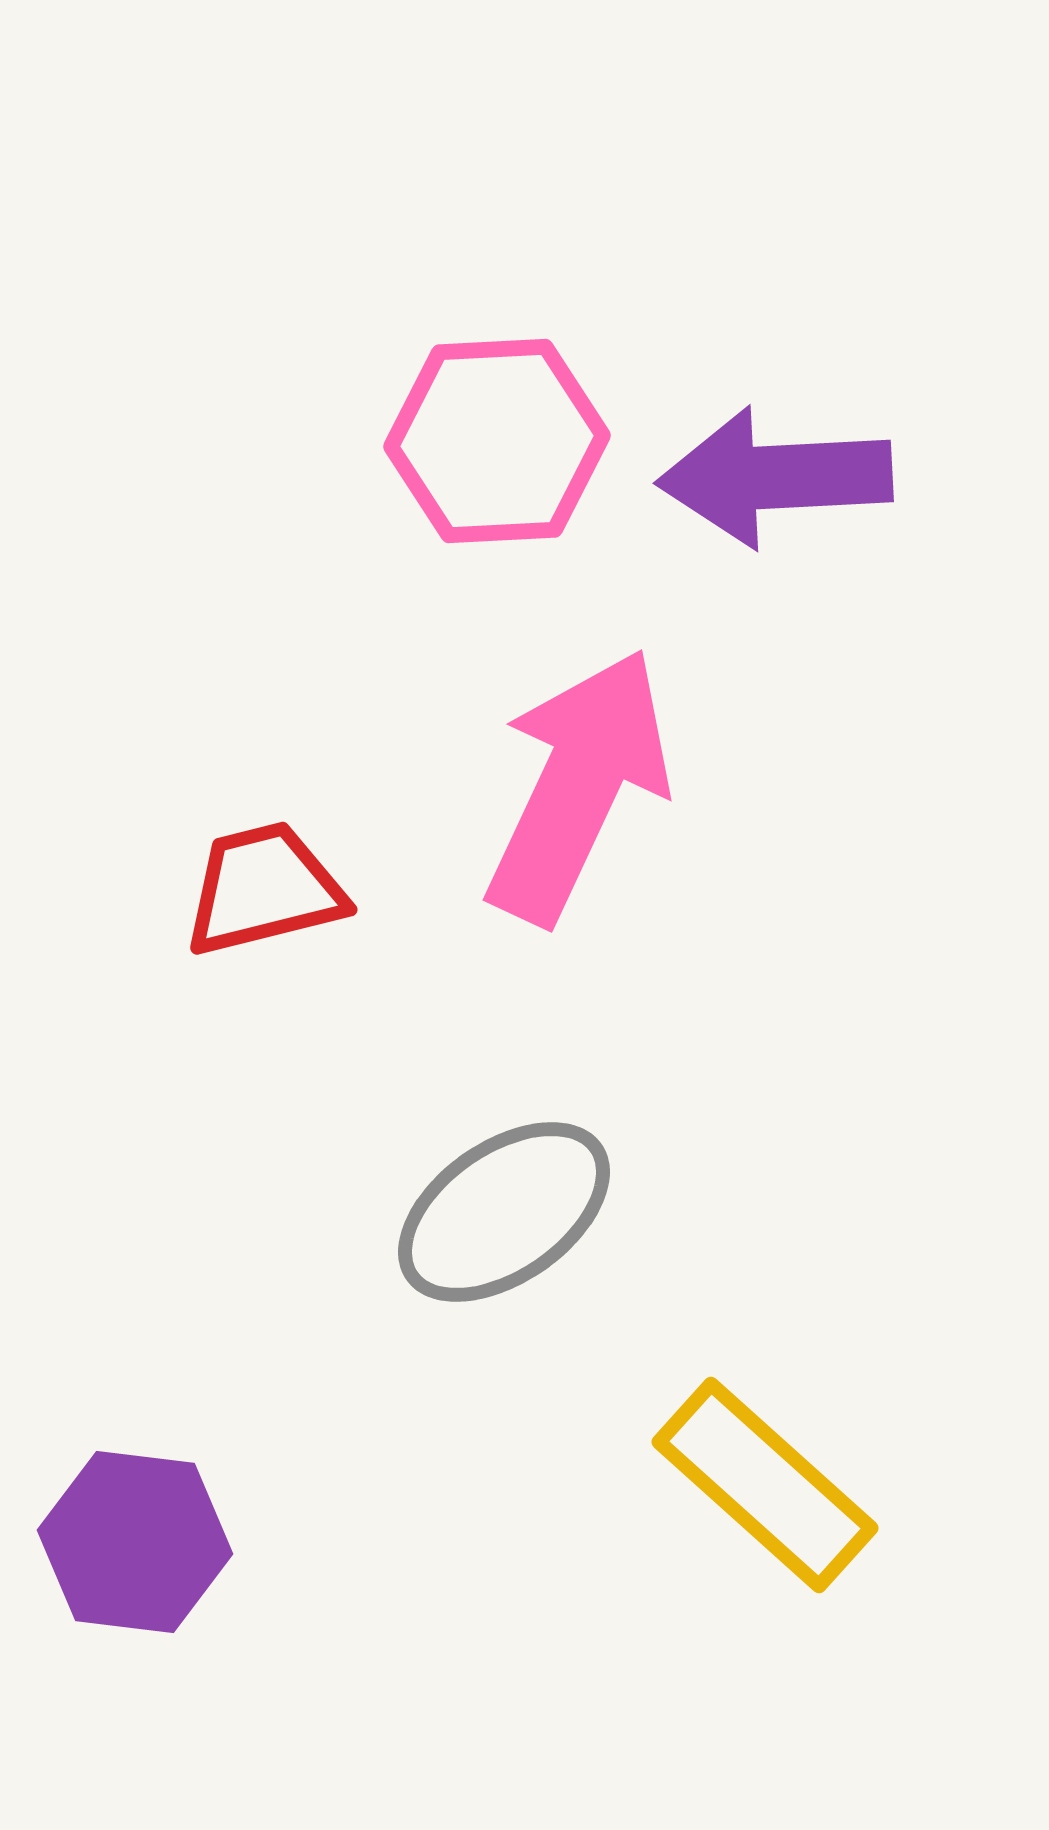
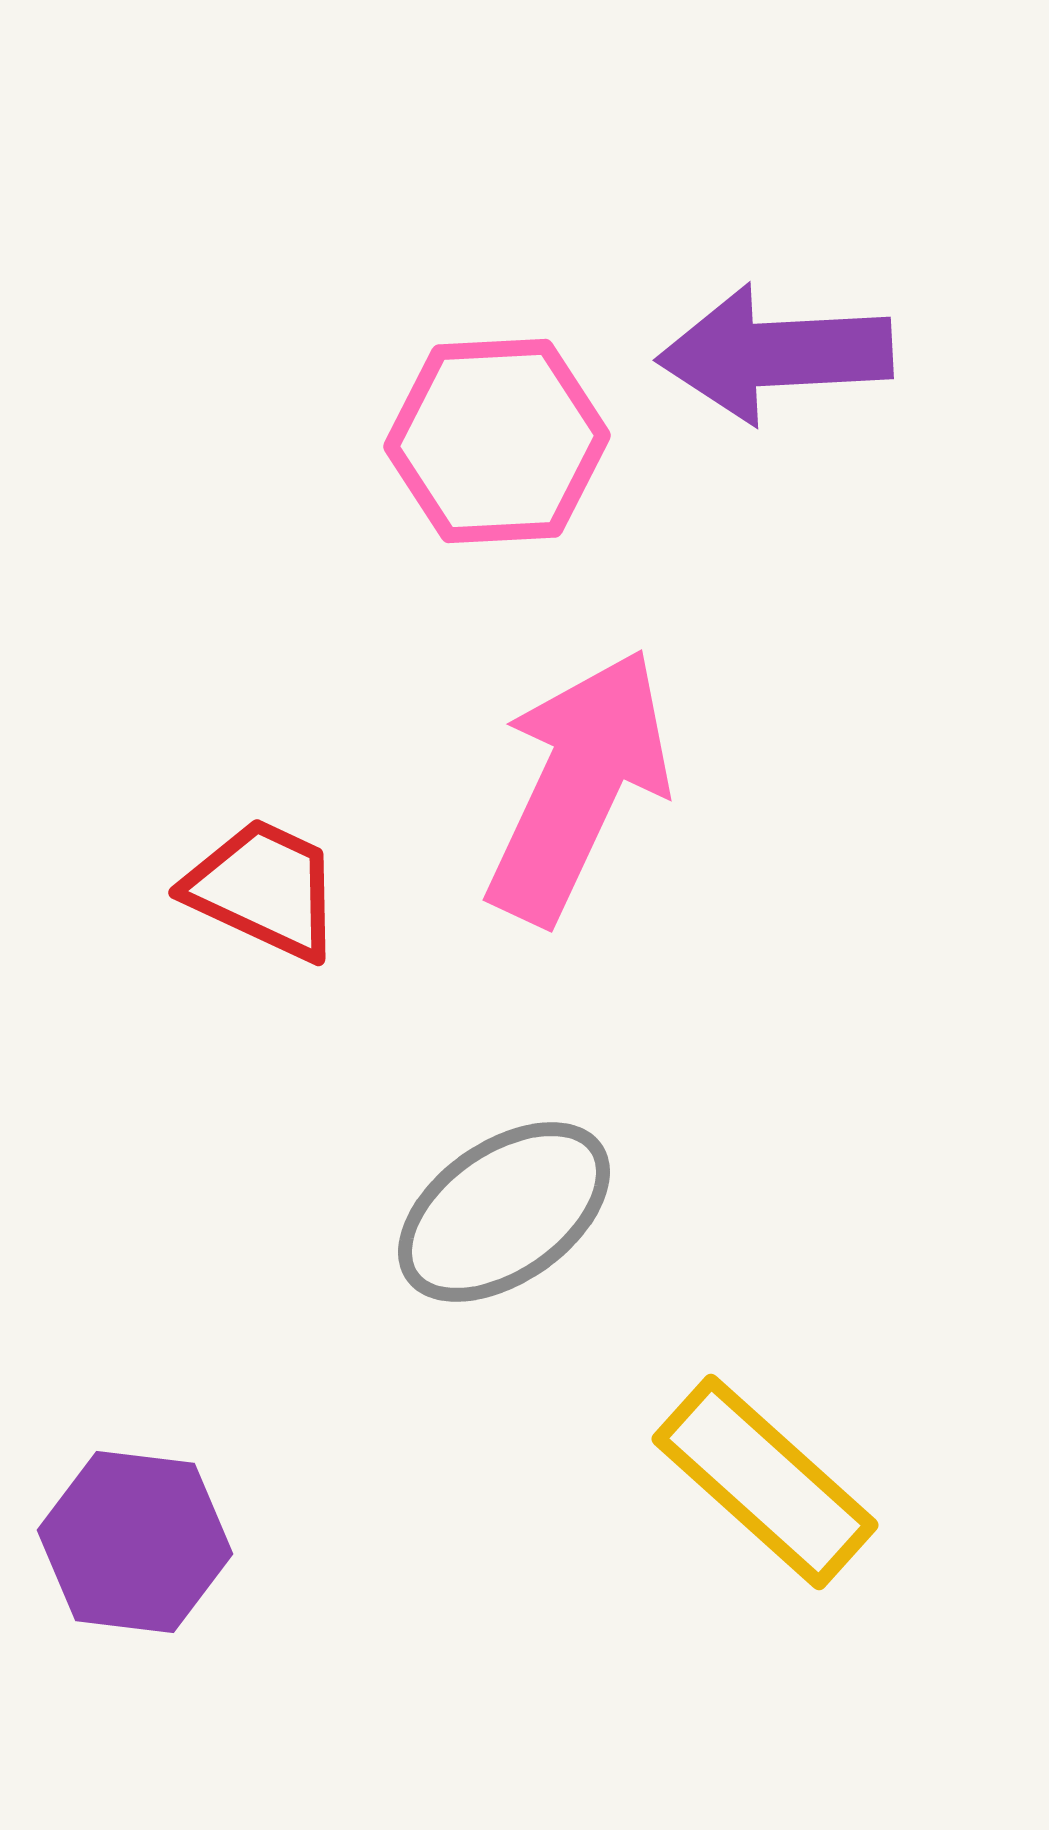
purple arrow: moved 123 px up
red trapezoid: rotated 39 degrees clockwise
yellow rectangle: moved 3 px up
